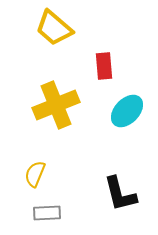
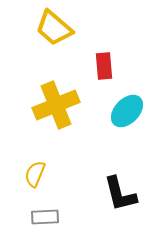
gray rectangle: moved 2 px left, 4 px down
